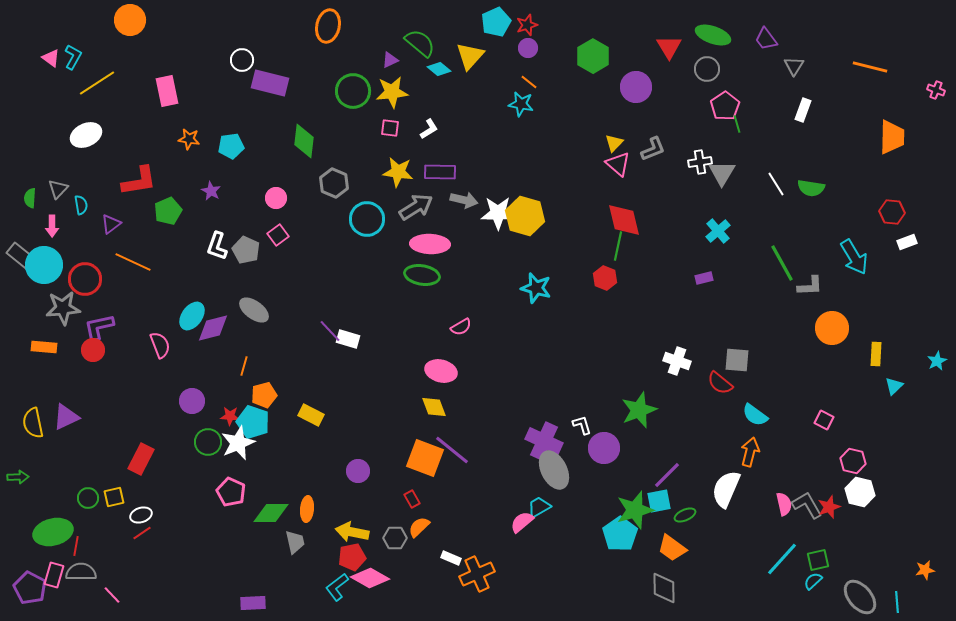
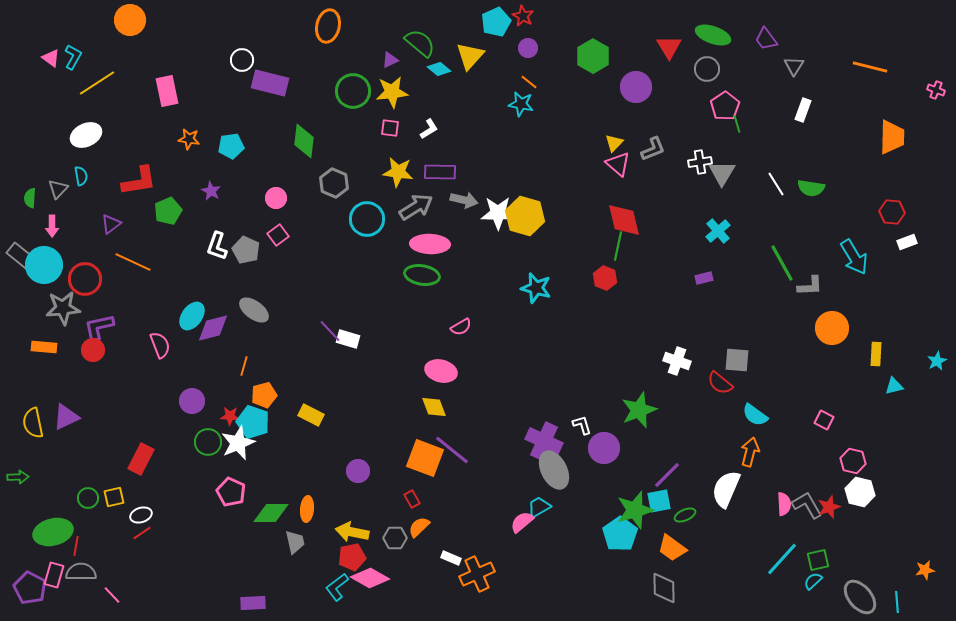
red star at (527, 25): moved 4 px left, 9 px up; rotated 25 degrees counterclockwise
cyan semicircle at (81, 205): moved 29 px up
cyan triangle at (894, 386): rotated 30 degrees clockwise
pink semicircle at (784, 504): rotated 10 degrees clockwise
